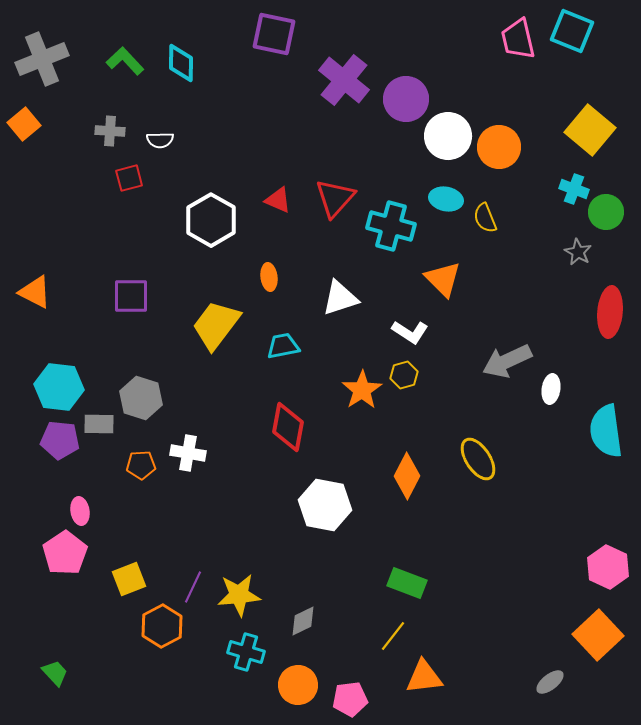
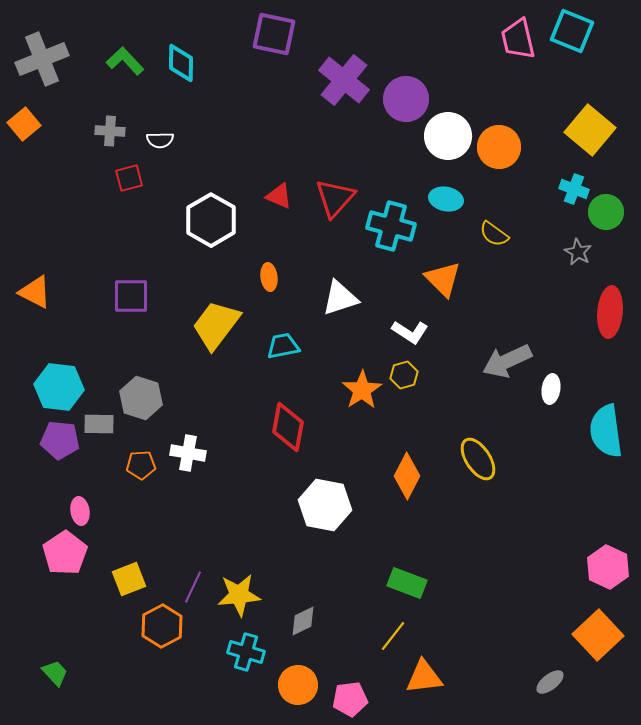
red triangle at (278, 200): moved 1 px right, 4 px up
yellow semicircle at (485, 218): moved 9 px right, 16 px down; rotated 32 degrees counterclockwise
